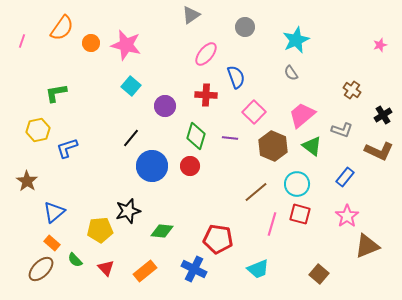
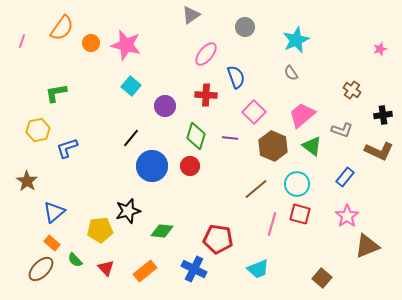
pink star at (380, 45): moved 4 px down
black cross at (383, 115): rotated 24 degrees clockwise
brown line at (256, 192): moved 3 px up
brown square at (319, 274): moved 3 px right, 4 px down
